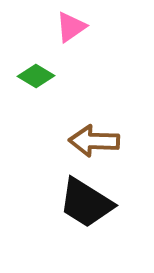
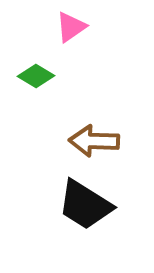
black trapezoid: moved 1 px left, 2 px down
